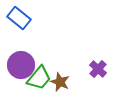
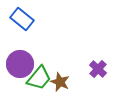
blue rectangle: moved 3 px right, 1 px down
purple circle: moved 1 px left, 1 px up
